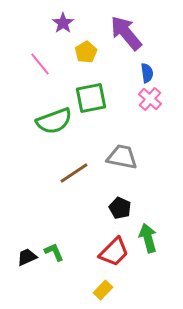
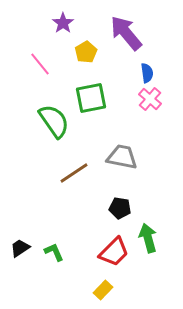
green semicircle: rotated 105 degrees counterclockwise
black pentagon: rotated 15 degrees counterclockwise
black trapezoid: moved 7 px left, 9 px up; rotated 10 degrees counterclockwise
